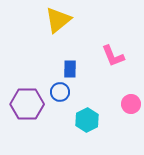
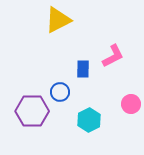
yellow triangle: rotated 12 degrees clockwise
pink L-shape: rotated 95 degrees counterclockwise
blue rectangle: moved 13 px right
purple hexagon: moved 5 px right, 7 px down
cyan hexagon: moved 2 px right
